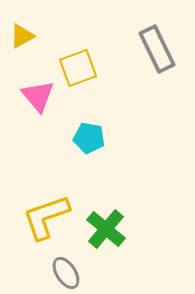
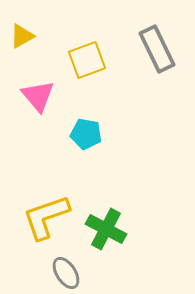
yellow square: moved 9 px right, 8 px up
cyan pentagon: moved 3 px left, 4 px up
green cross: rotated 12 degrees counterclockwise
